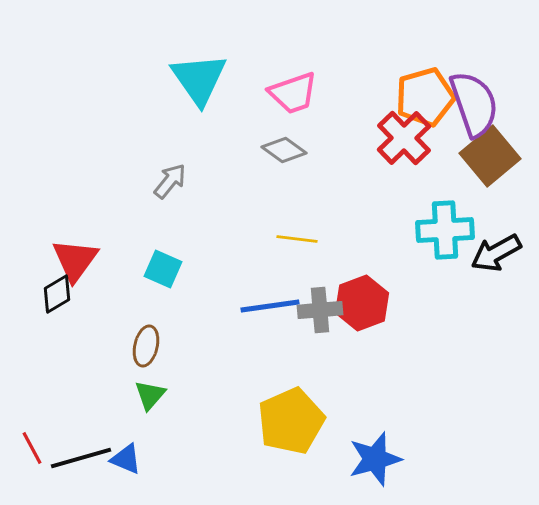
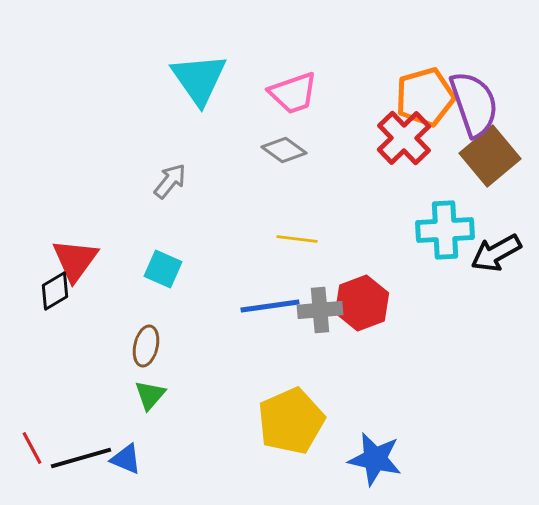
black diamond: moved 2 px left, 3 px up
blue star: rotated 28 degrees clockwise
